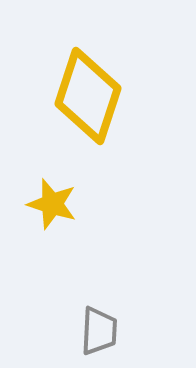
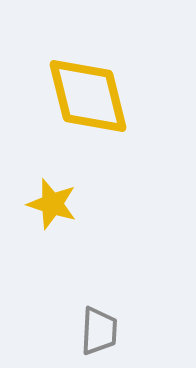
yellow diamond: rotated 32 degrees counterclockwise
